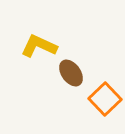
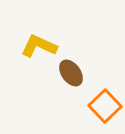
orange square: moved 7 px down
